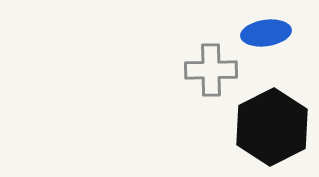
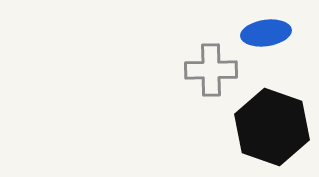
black hexagon: rotated 14 degrees counterclockwise
